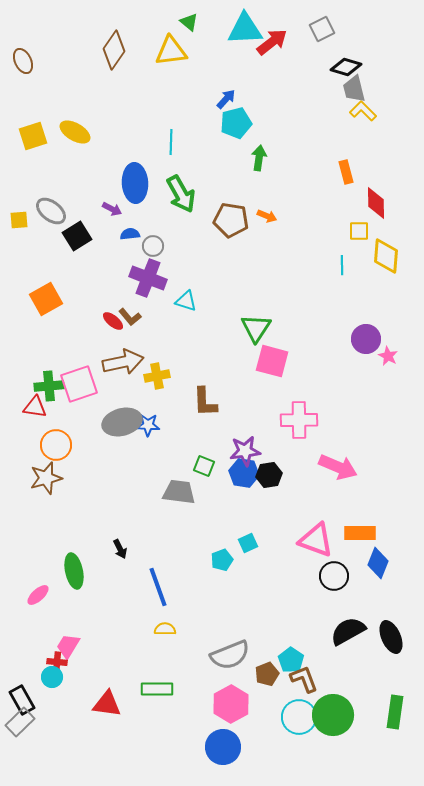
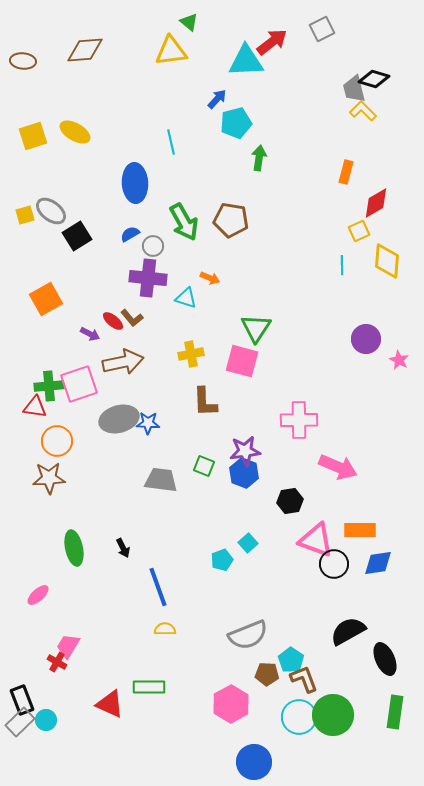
cyan triangle at (245, 29): moved 1 px right, 32 px down
brown diamond at (114, 50): moved 29 px left; rotated 51 degrees clockwise
brown ellipse at (23, 61): rotated 60 degrees counterclockwise
black diamond at (346, 67): moved 28 px right, 12 px down
blue arrow at (226, 99): moved 9 px left
cyan line at (171, 142): rotated 15 degrees counterclockwise
orange rectangle at (346, 172): rotated 30 degrees clockwise
green arrow at (181, 194): moved 3 px right, 28 px down
red diamond at (376, 203): rotated 60 degrees clockwise
purple arrow at (112, 209): moved 22 px left, 125 px down
orange arrow at (267, 216): moved 57 px left, 62 px down
yellow square at (19, 220): moved 6 px right, 5 px up; rotated 12 degrees counterclockwise
yellow square at (359, 231): rotated 25 degrees counterclockwise
blue semicircle at (130, 234): rotated 24 degrees counterclockwise
yellow diamond at (386, 256): moved 1 px right, 5 px down
purple cross at (148, 278): rotated 15 degrees counterclockwise
cyan triangle at (186, 301): moved 3 px up
brown L-shape at (130, 317): moved 2 px right, 1 px down
pink star at (388, 356): moved 11 px right, 4 px down
pink square at (272, 361): moved 30 px left
yellow cross at (157, 376): moved 34 px right, 22 px up
gray ellipse at (122, 422): moved 3 px left, 3 px up
blue star at (148, 425): moved 2 px up
orange circle at (56, 445): moved 1 px right, 4 px up
blue hexagon at (244, 473): rotated 12 degrees clockwise
black hexagon at (269, 475): moved 21 px right, 26 px down
brown star at (46, 478): moved 3 px right; rotated 12 degrees clockwise
gray trapezoid at (179, 492): moved 18 px left, 12 px up
orange rectangle at (360, 533): moved 3 px up
cyan square at (248, 543): rotated 18 degrees counterclockwise
black arrow at (120, 549): moved 3 px right, 1 px up
blue diamond at (378, 563): rotated 60 degrees clockwise
green ellipse at (74, 571): moved 23 px up
black circle at (334, 576): moved 12 px up
black ellipse at (391, 637): moved 6 px left, 22 px down
gray semicircle at (230, 655): moved 18 px right, 20 px up
red cross at (57, 662): rotated 24 degrees clockwise
brown pentagon at (267, 674): rotated 25 degrees clockwise
cyan circle at (52, 677): moved 6 px left, 43 px down
green rectangle at (157, 689): moved 8 px left, 2 px up
black rectangle at (22, 700): rotated 8 degrees clockwise
red triangle at (107, 704): moved 3 px right; rotated 16 degrees clockwise
blue circle at (223, 747): moved 31 px right, 15 px down
